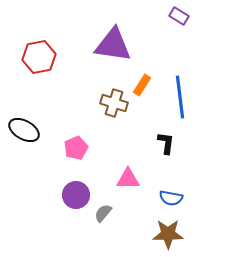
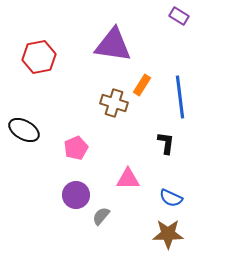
blue semicircle: rotated 15 degrees clockwise
gray semicircle: moved 2 px left, 3 px down
